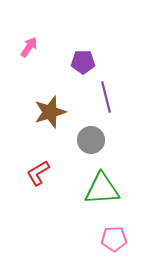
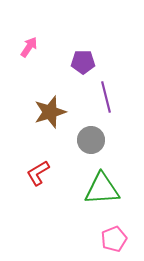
pink pentagon: rotated 20 degrees counterclockwise
